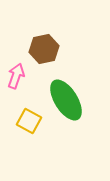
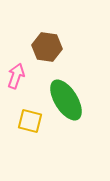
brown hexagon: moved 3 px right, 2 px up; rotated 20 degrees clockwise
yellow square: moved 1 px right; rotated 15 degrees counterclockwise
